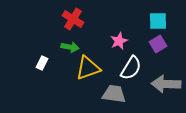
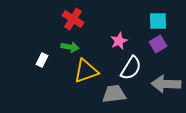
white rectangle: moved 3 px up
yellow triangle: moved 2 px left, 3 px down
gray trapezoid: rotated 15 degrees counterclockwise
